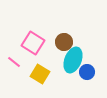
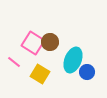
brown circle: moved 14 px left
